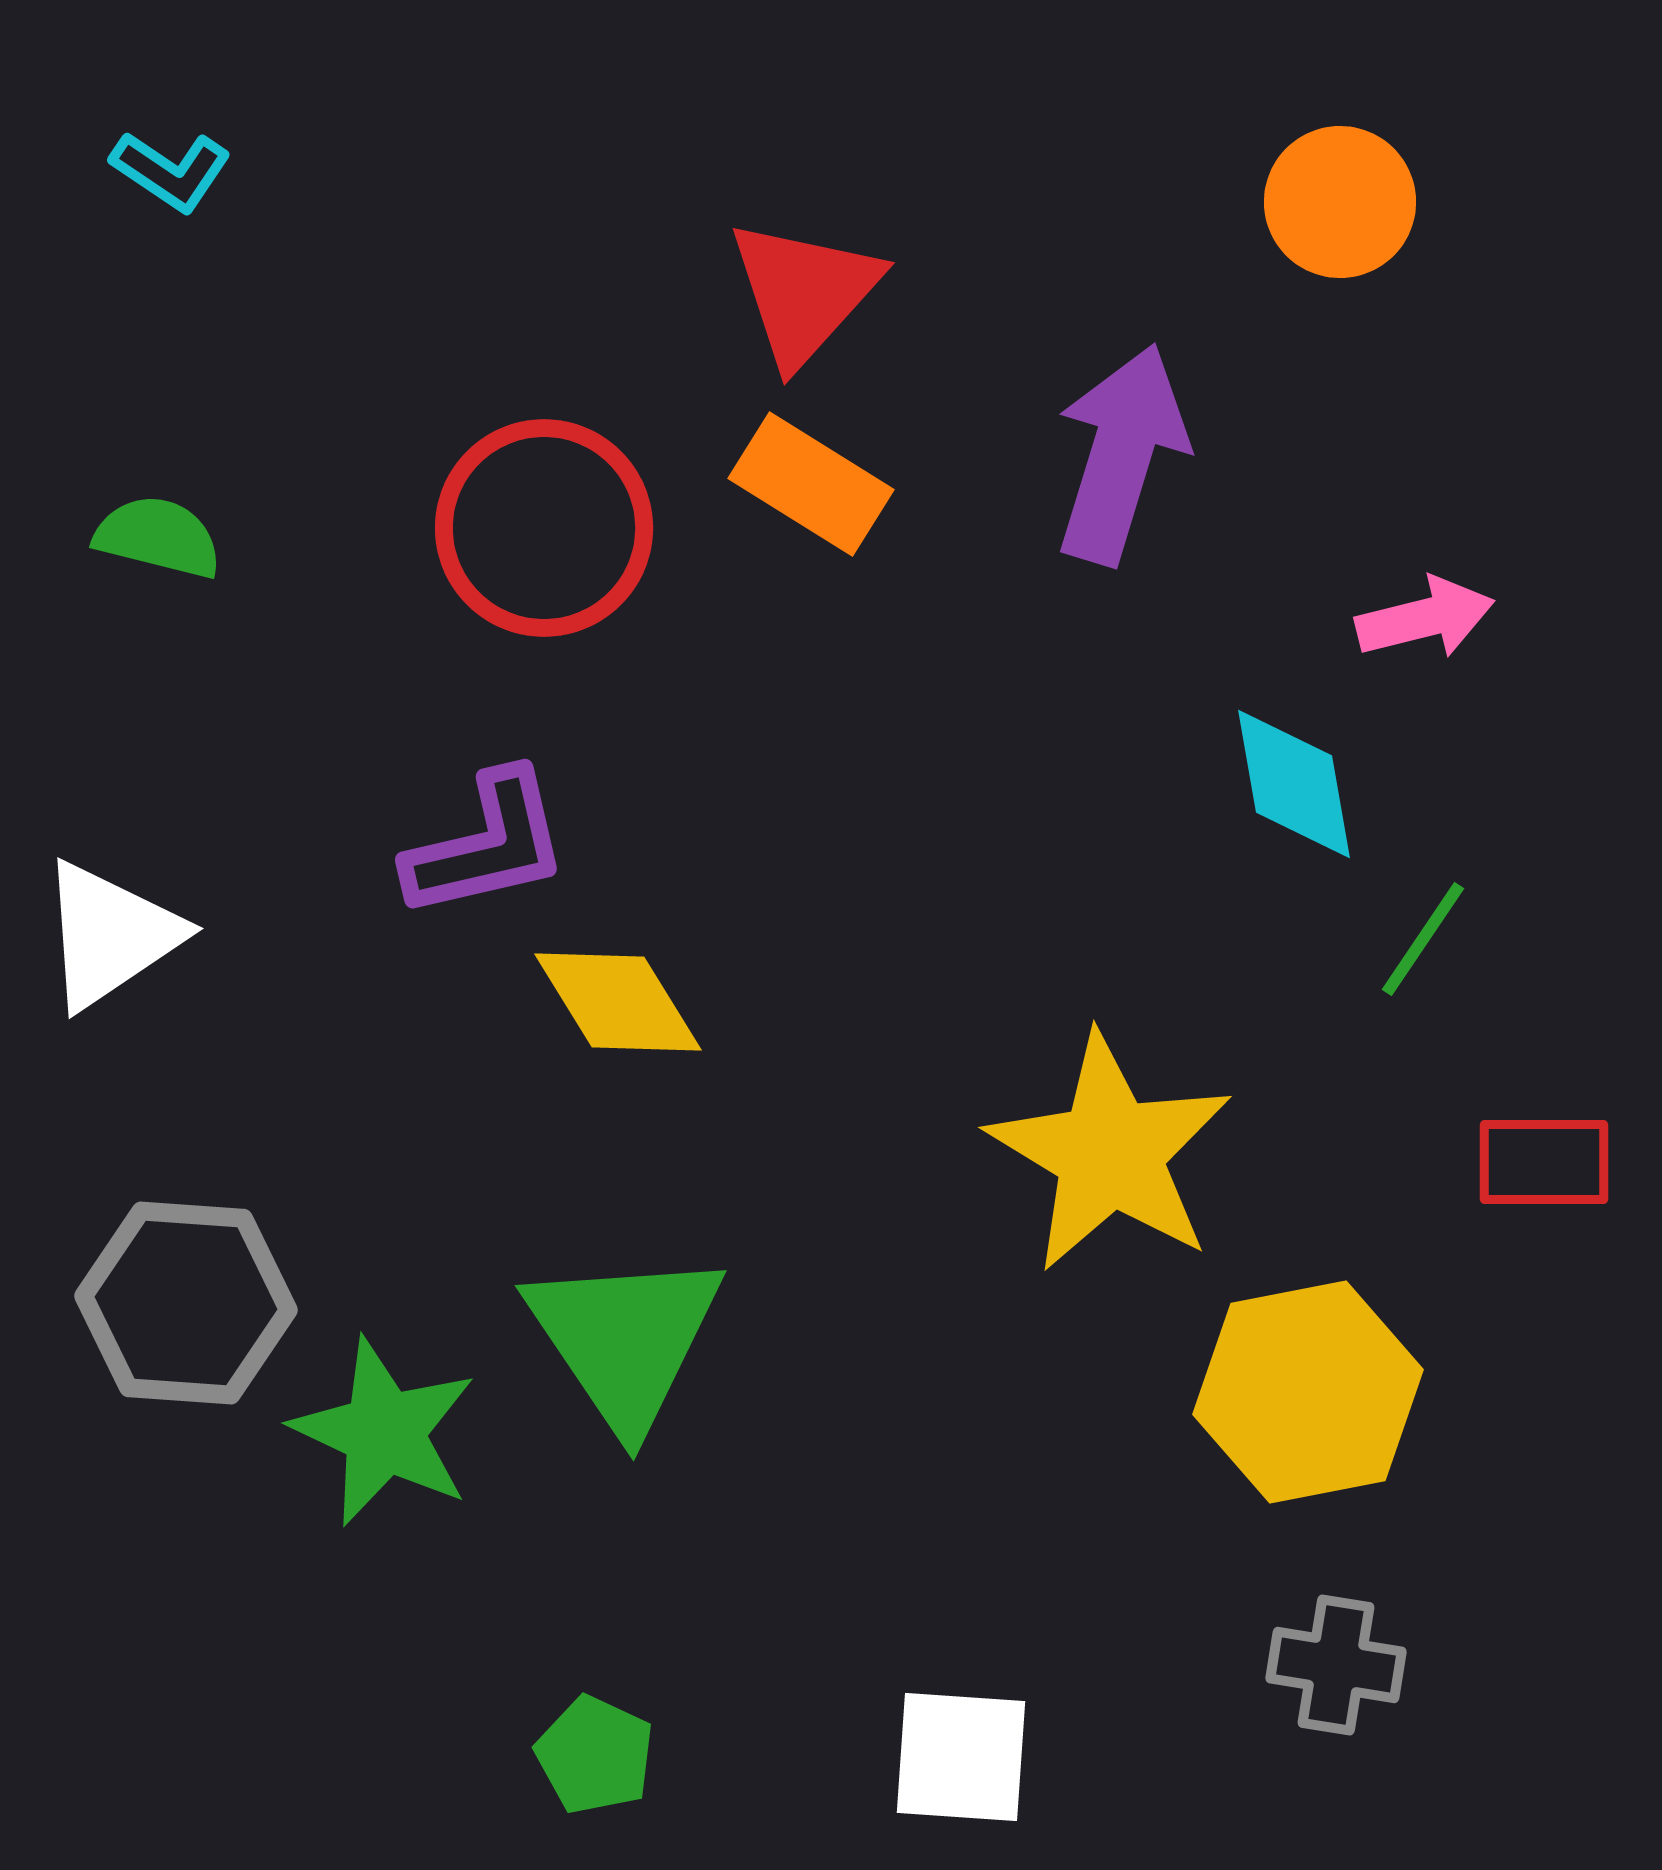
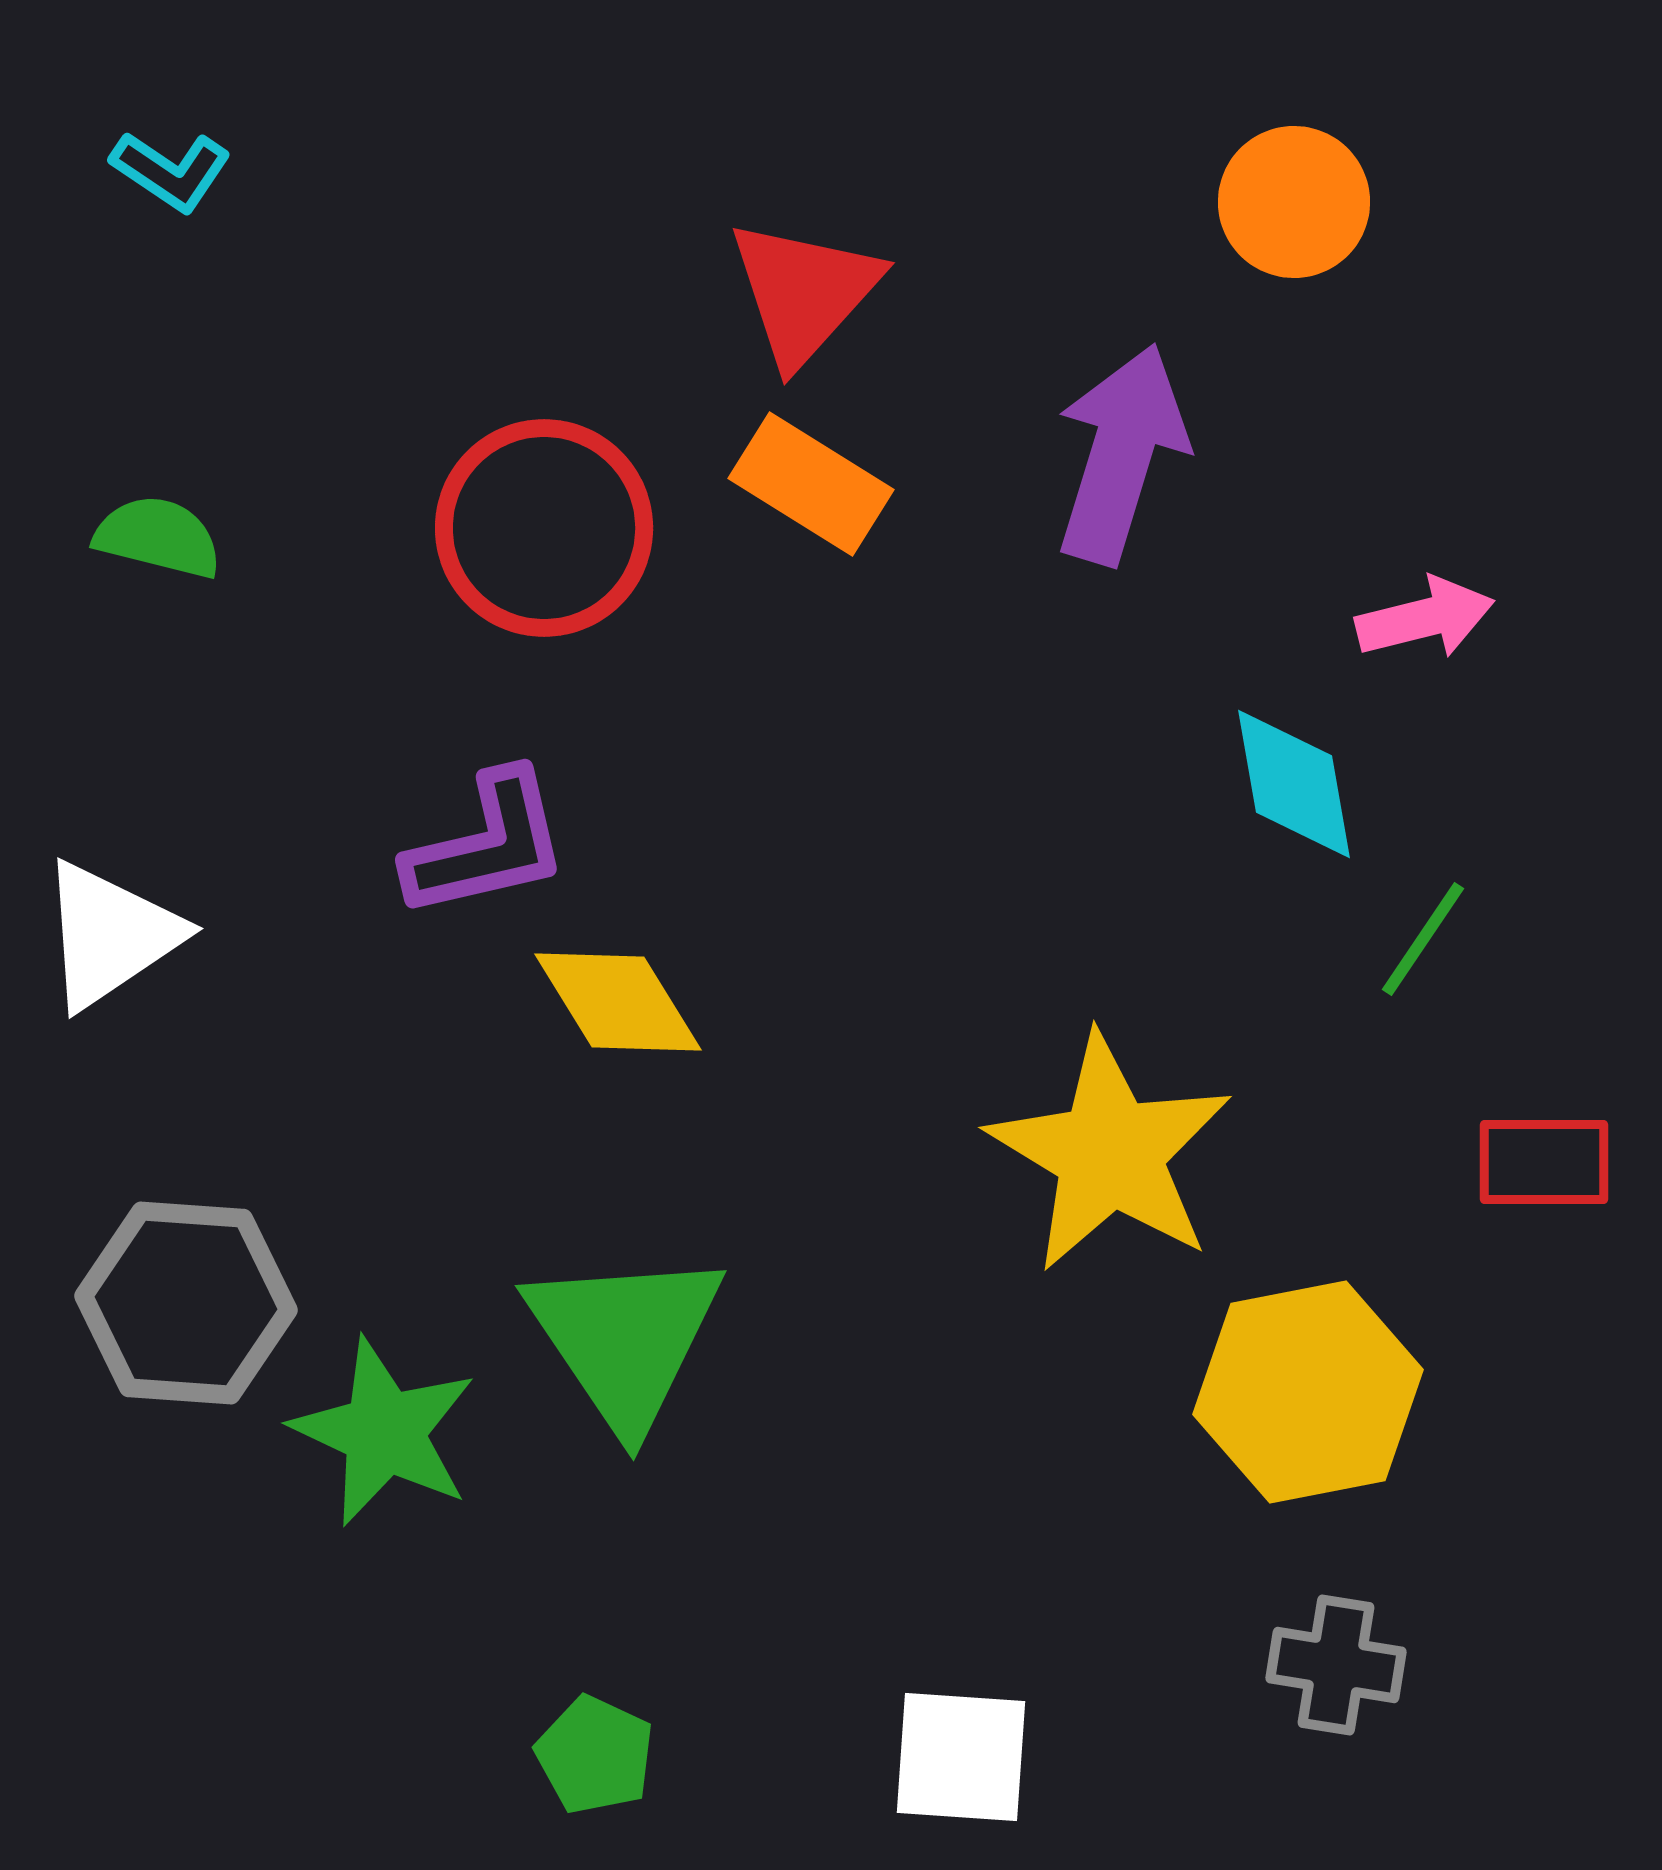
orange circle: moved 46 px left
